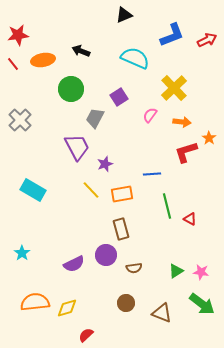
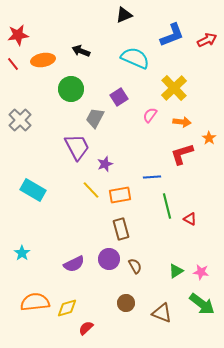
red L-shape: moved 4 px left, 2 px down
blue line: moved 3 px down
orange rectangle: moved 2 px left, 1 px down
purple circle: moved 3 px right, 4 px down
brown semicircle: moved 1 px right, 2 px up; rotated 112 degrees counterclockwise
red semicircle: moved 7 px up
